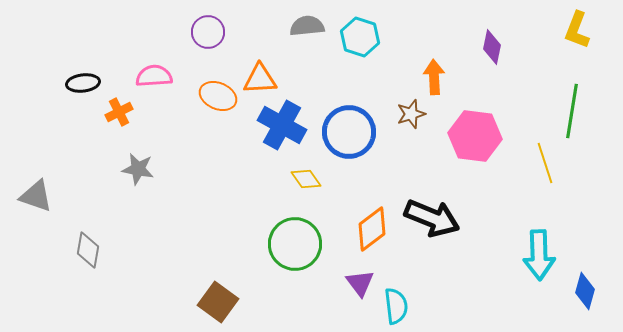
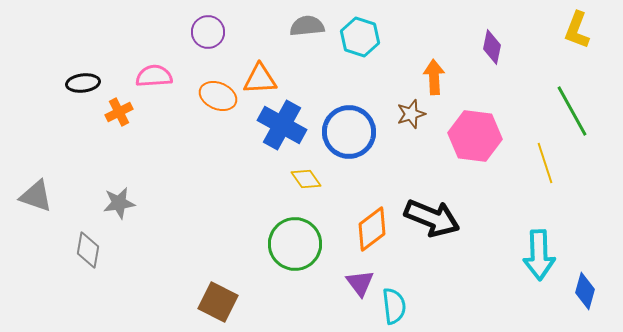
green line: rotated 38 degrees counterclockwise
gray star: moved 19 px left, 34 px down; rotated 20 degrees counterclockwise
brown square: rotated 9 degrees counterclockwise
cyan semicircle: moved 2 px left
